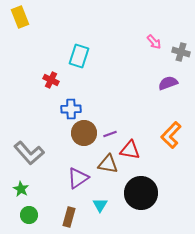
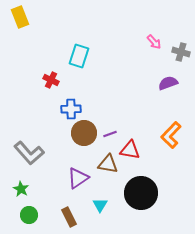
brown rectangle: rotated 42 degrees counterclockwise
